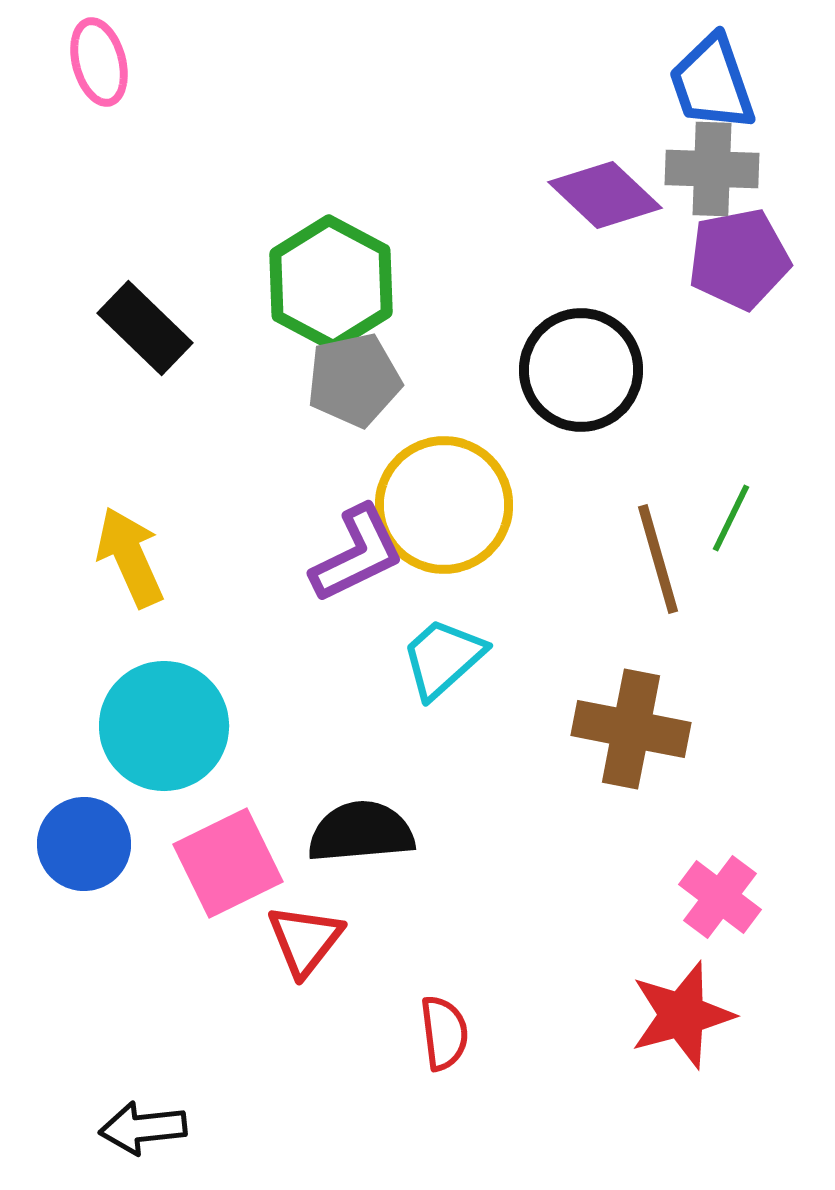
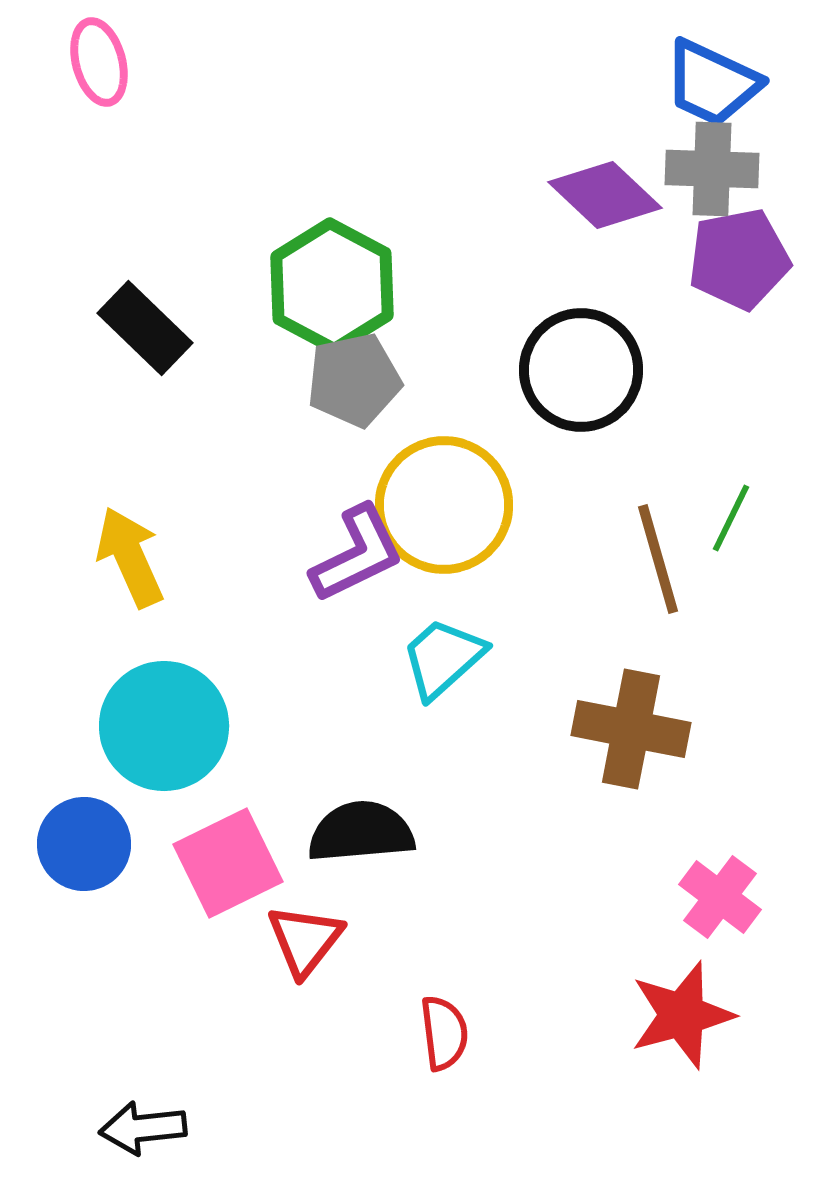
blue trapezoid: rotated 46 degrees counterclockwise
green hexagon: moved 1 px right, 3 px down
